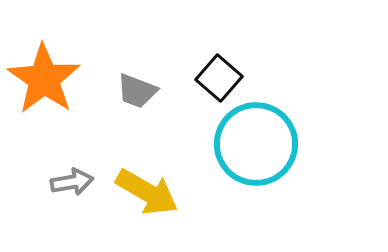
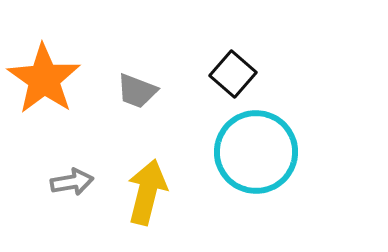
black square: moved 14 px right, 4 px up
cyan circle: moved 8 px down
yellow arrow: rotated 106 degrees counterclockwise
